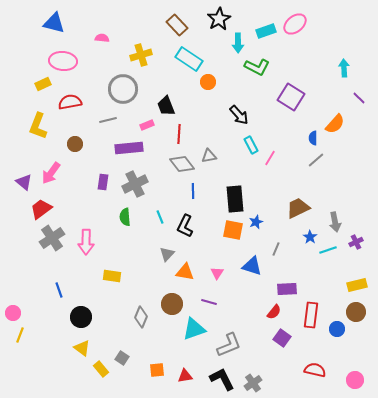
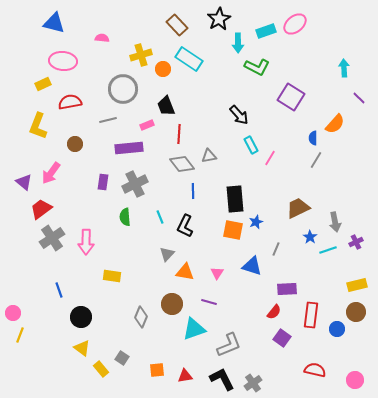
orange circle at (208, 82): moved 45 px left, 13 px up
gray line at (316, 160): rotated 18 degrees counterclockwise
